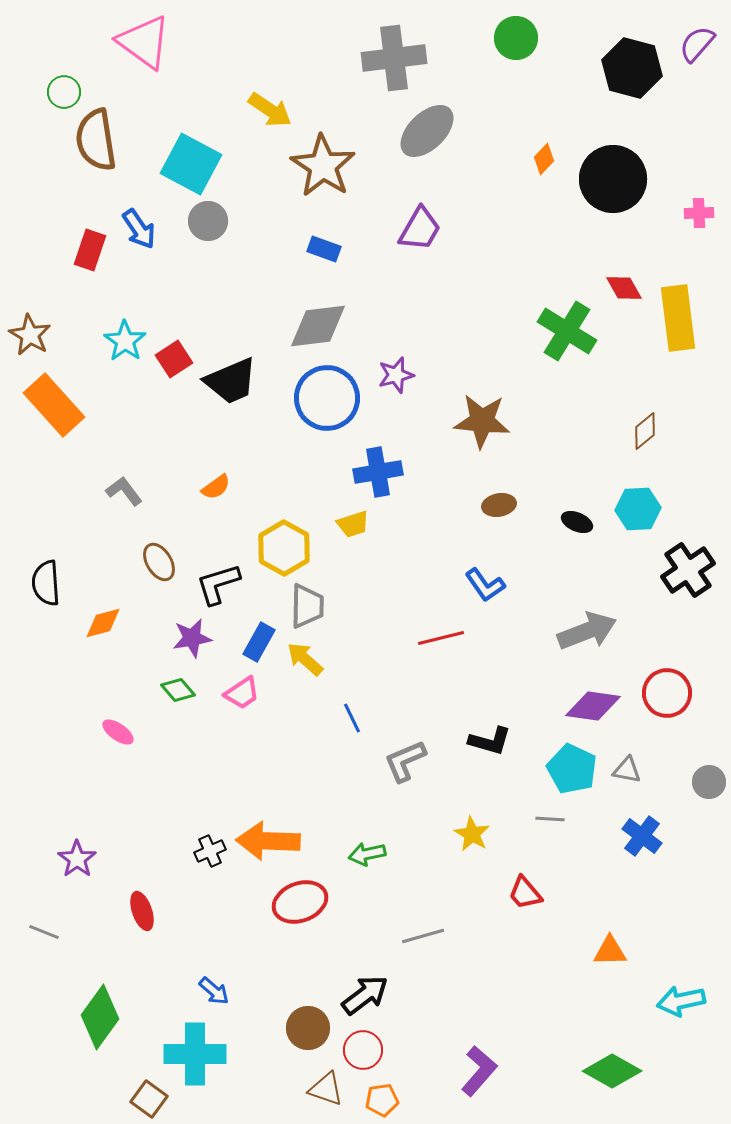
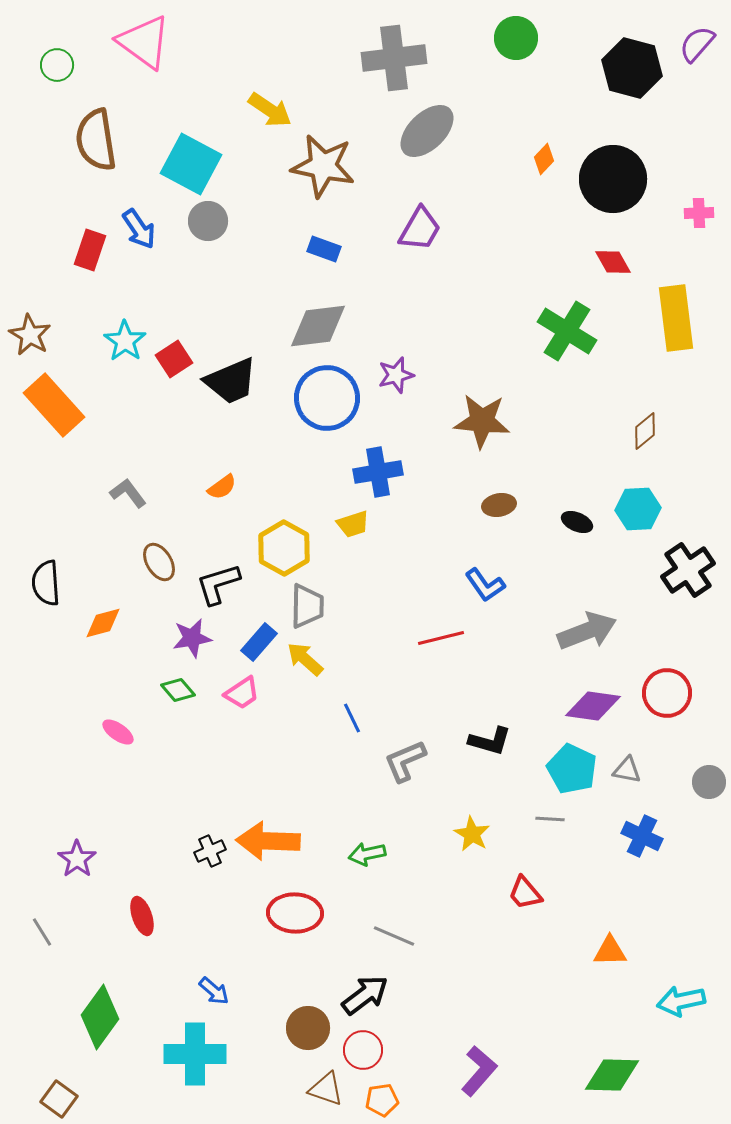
green circle at (64, 92): moved 7 px left, 27 px up
brown star at (323, 166): rotated 22 degrees counterclockwise
red diamond at (624, 288): moved 11 px left, 26 px up
yellow rectangle at (678, 318): moved 2 px left
orange semicircle at (216, 487): moved 6 px right
gray L-shape at (124, 491): moved 4 px right, 2 px down
blue rectangle at (259, 642): rotated 12 degrees clockwise
blue cross at (642, 836): rotated 12 degrees counterclockwise
red ellipse at (300, 902): moved 5 px left, 11 px down; rotated 22 degrees clockwise
red ellipse at (142, 911): moved 5 px down
gray line at (44, 932): moved 2 px left; rotated 36 degrees clockwise
gray line at (423, 936): moved 29 px left; rotated 39 degrees clockwise
green diamond at (612, 1071): moved 4 px down; rotated 28 degrees counterclockwise
brown square at (149, 1099): moved 90 px left
